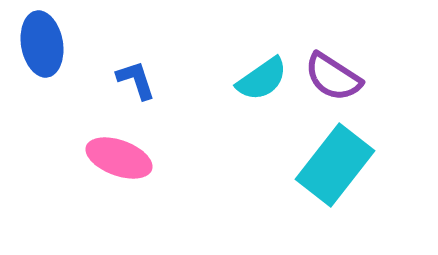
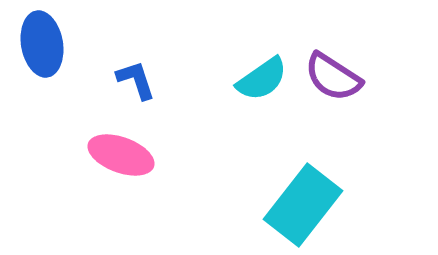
pink ellipse: moved 2 px right, 3 px up
cyan rectangle: moved 32 px left, 40 px down
